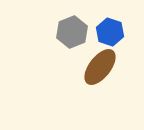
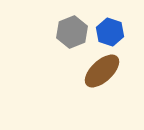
brown ellipse: moved 2 px right, 4 px down; rotated 9 degrees clockwise
